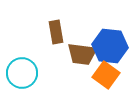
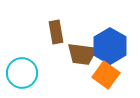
blue hexagon: rotated 24 degrees clockwise
